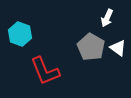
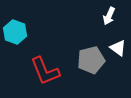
white arrow: moved 2 px right, 2 px up
cyan hexagon: moved 5 px left, 2 px up
gray pentagon: moved 13 px down; rotated 28 degrees clockwise
